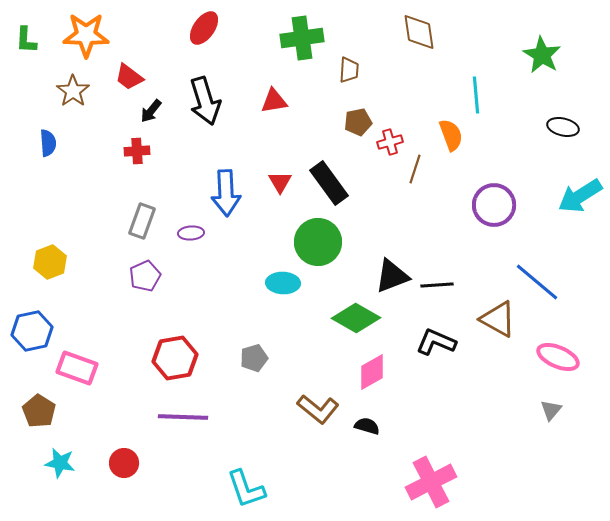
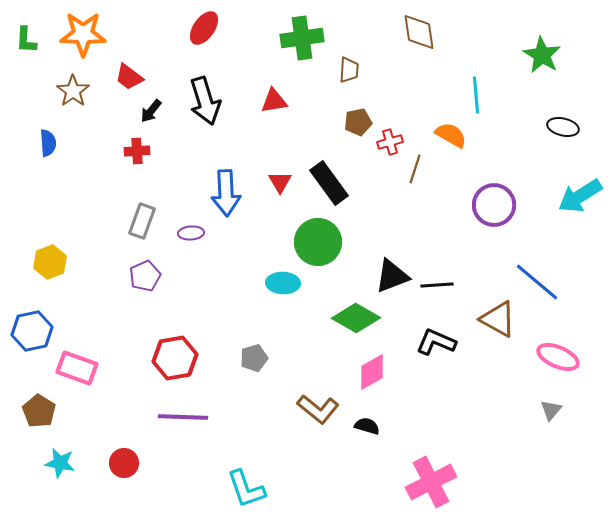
orange star at (86, 35): moved 3 px left, 1 px up
orange semicircle at (451, 135): rotated 40 degrees counterclockwise
